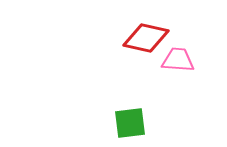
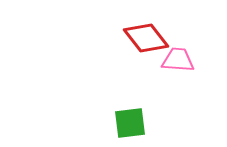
red diamond: rotated 39 degrees clockwise
